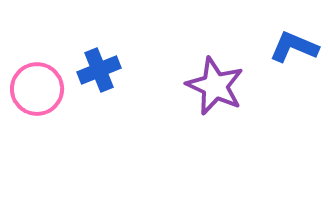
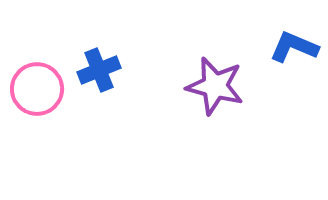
purple star: rotated 10 degrees counterclockwise
